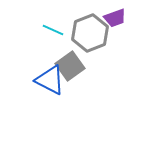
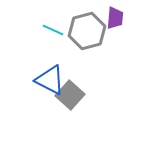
purple trapezoid: rotated 65 degrees counterclockwise
gray hexagon: moved 3 px left, 2 px up; rotated 6 degrees clockwise
gray square: moved 29 px down; rotated 12 degrees counterclockwise
